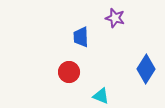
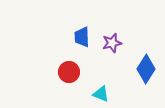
purple star: moved 3 px left, 25 px down; rotated 30 degrees counterclockwise
blue trapezoid: moved 1 px right
cyan triangle: moved 2 px up
